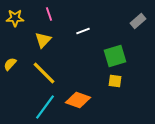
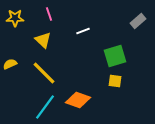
yellow triangle: rotated 30 degrees counterclockwise
yellow semicircle: rotated 24 degrees clockwise
